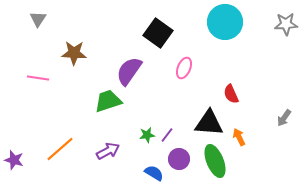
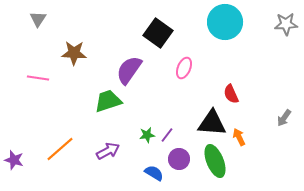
purple semicircle: moved 1 px up
black triangle: moved 3 px right
